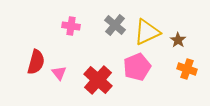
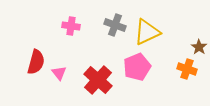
gray cross: rotated 20 degrees counterclockwise
brown star: moved 21 px right, 7 px down
